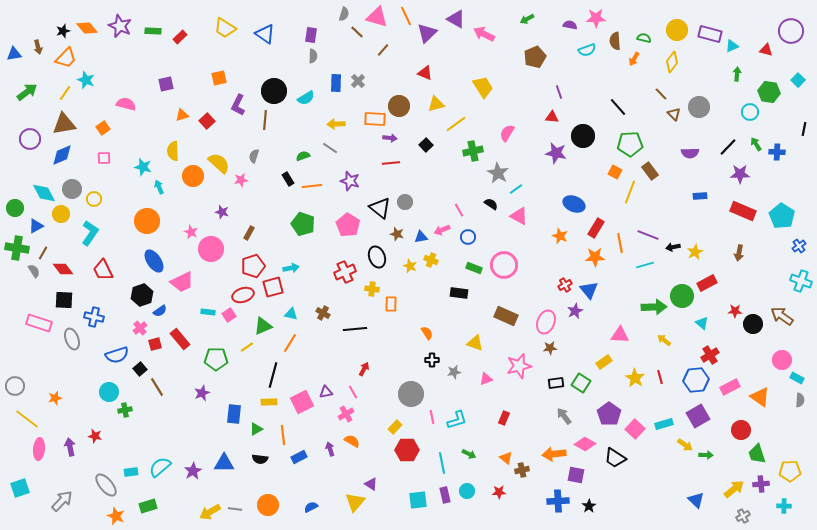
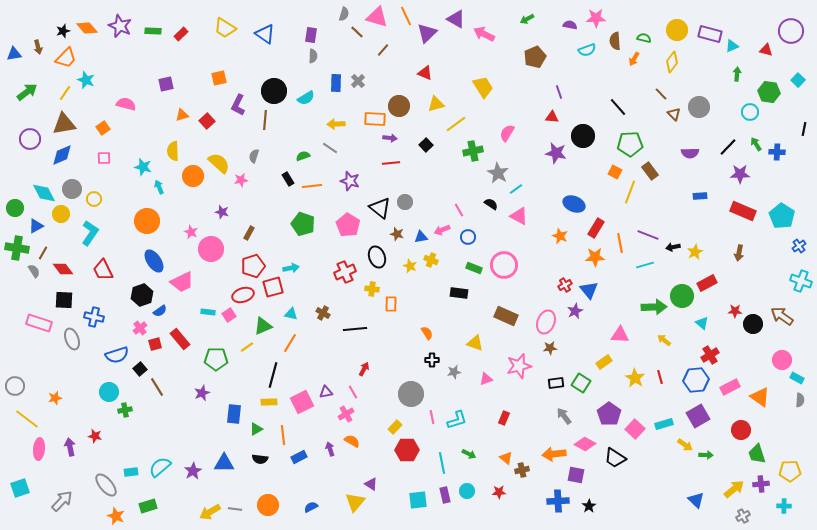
red rectangle at (180, 37): moved 1 px right, 3 px up
